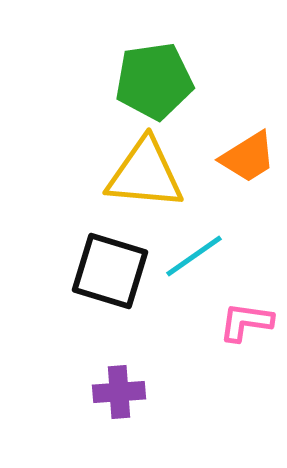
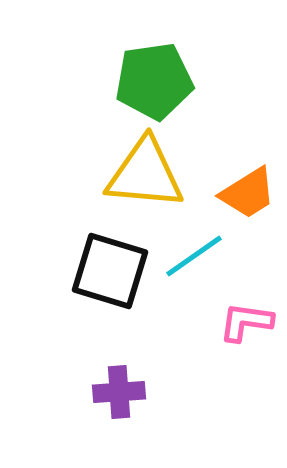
orange trapezoid: moved 36 px down
